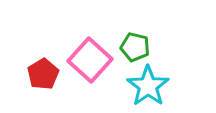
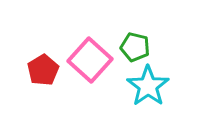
red pentagon: moved 4 px up
